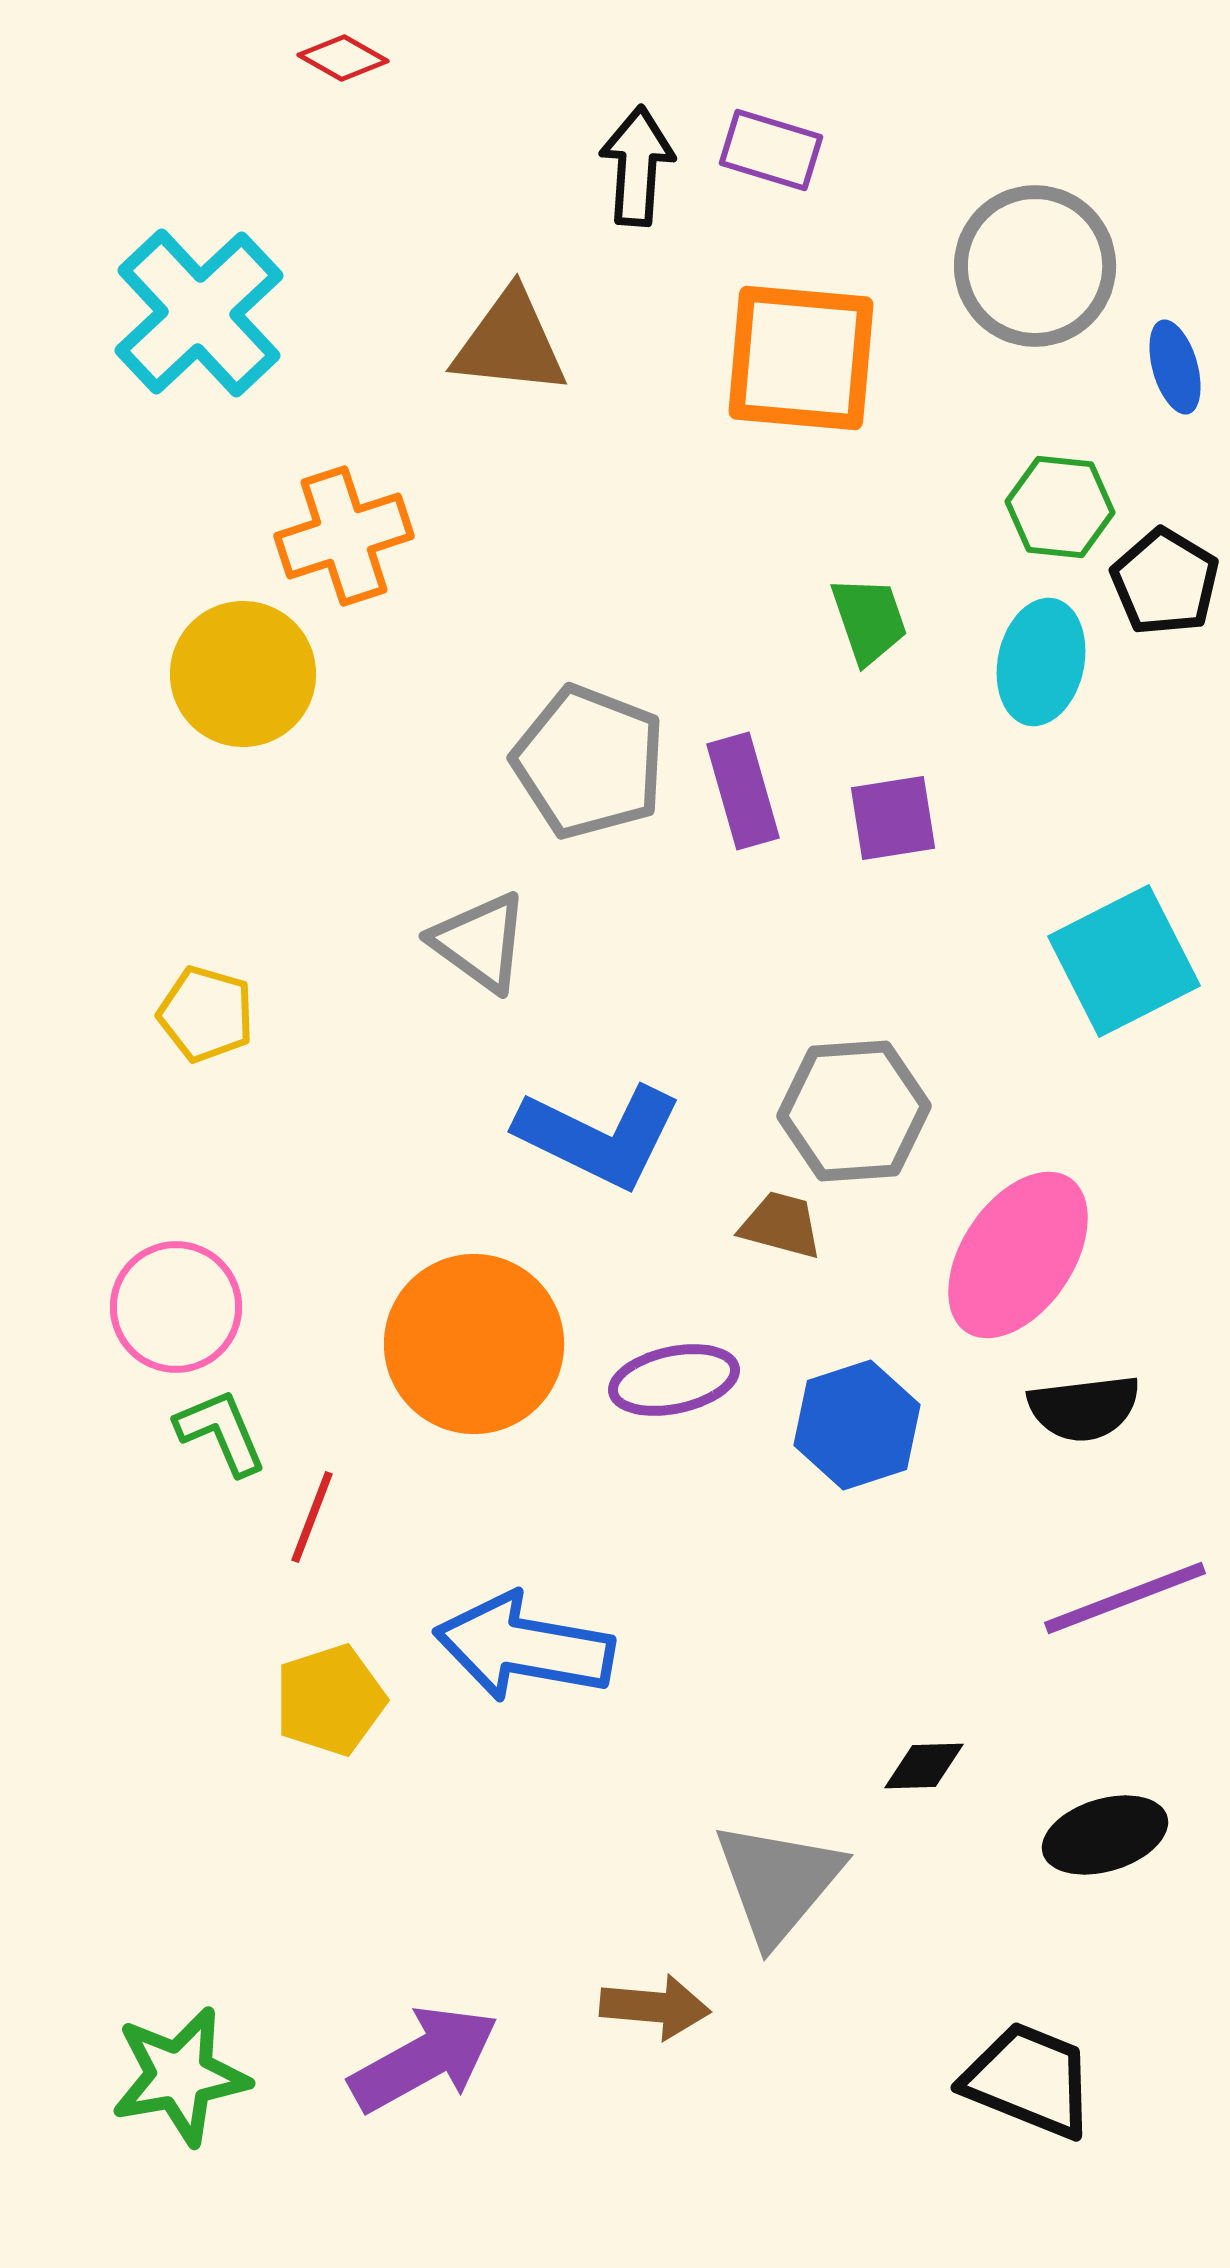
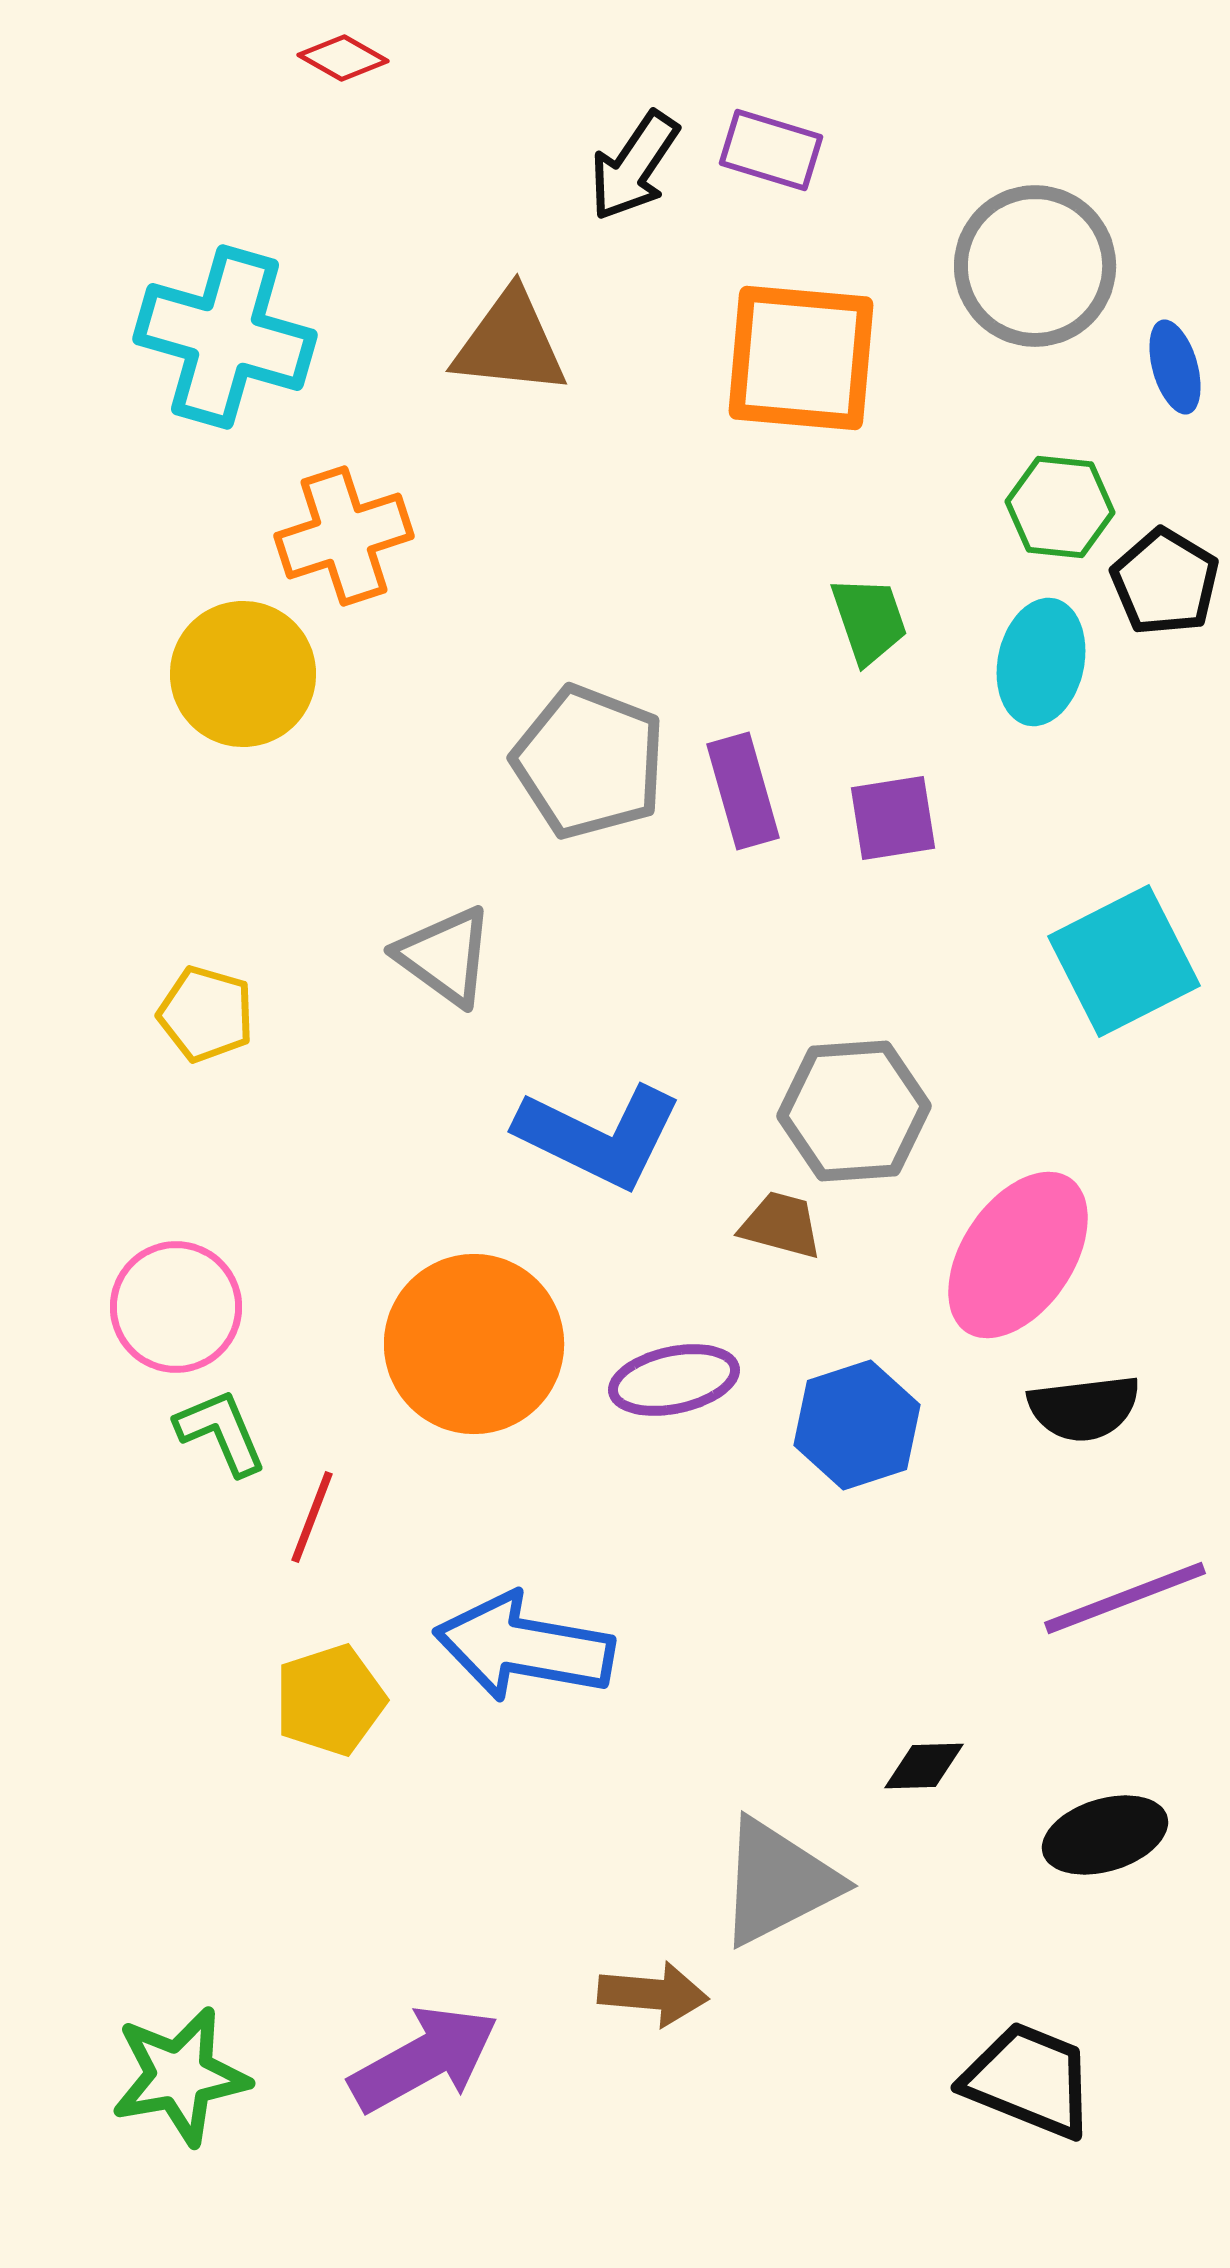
black arrow at (637, 166): moved 3 px left; rotated 150 degrees counterclockwise
cyan cross at (199, 313): moved 26 px right, 24 px down; rotated 31 degrees counterclockwise
gray triangle at (480, 942): moved 35 px left, 14 px down
gray triangle at (778, 1882): rotated 23 degrees clockwise
brown arrow at (655, 2007): moved 2 px left, 13 px up
